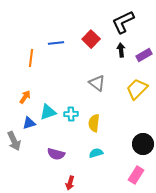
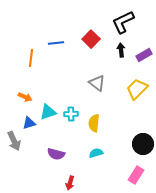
orange arrow: rotated 80 degrees clockwise
